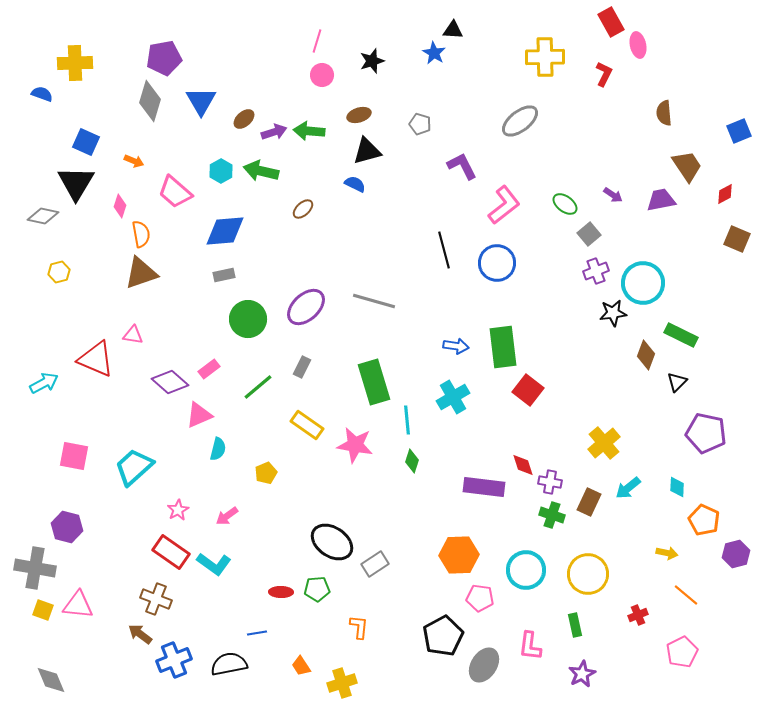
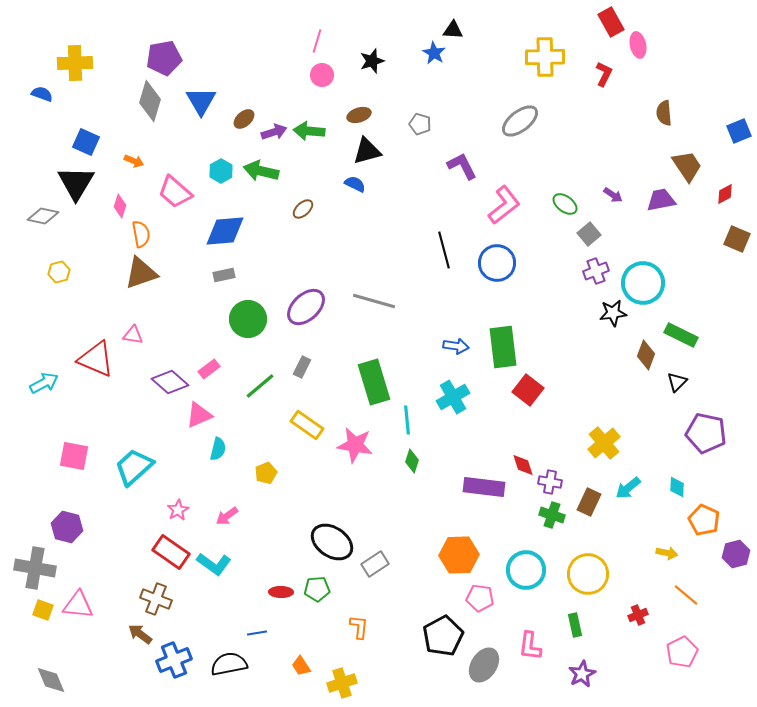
green line at (258, 387): moved 2 px right, 1 px up
